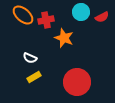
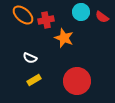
red semicircle: rotated 64 degrees clockwise
yellow rectangle: moved 3 px down
red circle: moved 1 px up
